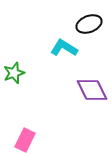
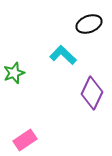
cyan L-shape: moved 1 px left, 7 px down; rotated 12 degrees clockwise
purple diamond: moved 3 px down; rotated 52 degrees clockwise
pink rectangle: rotated 30 degrees clockwise
